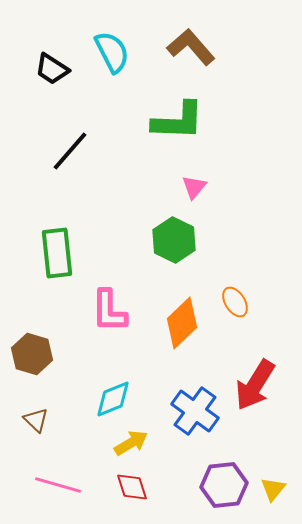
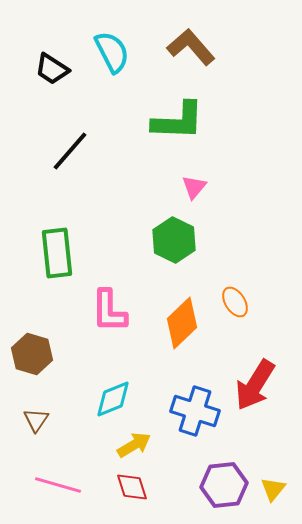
blue cross: rotated 18 degrees counterclockwise
brown triangle: rotated 20 degrees clockwise
yellow arrow: moved 3 px right, 2 px down
